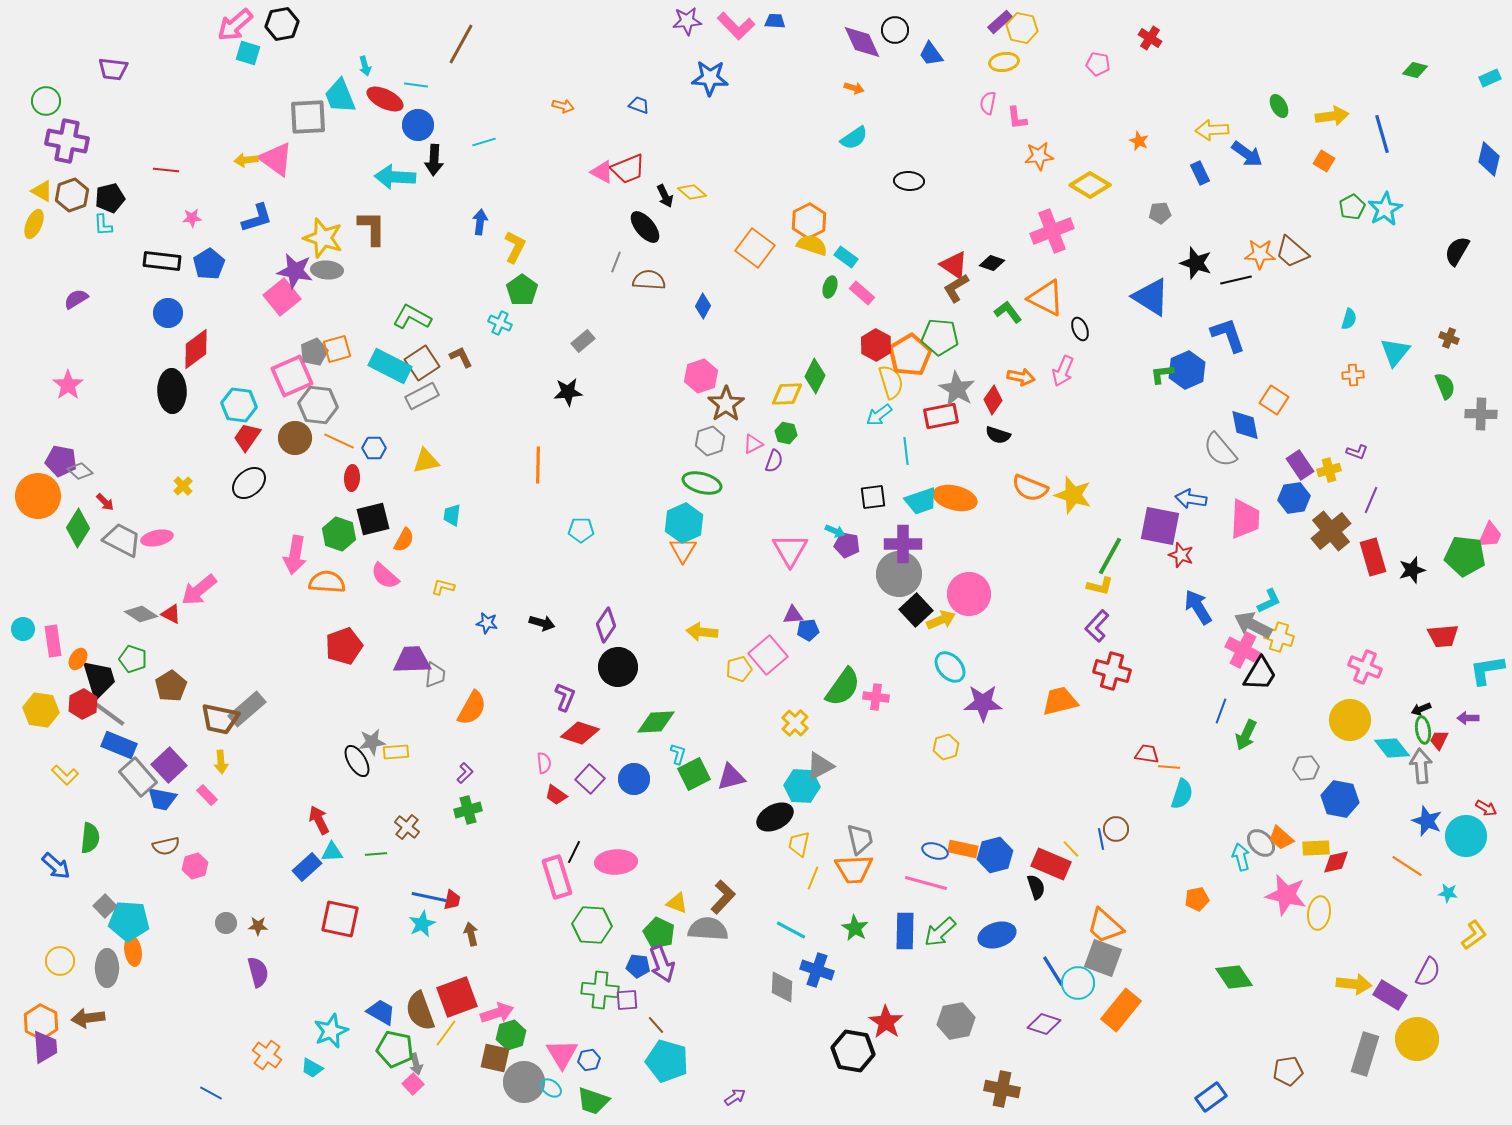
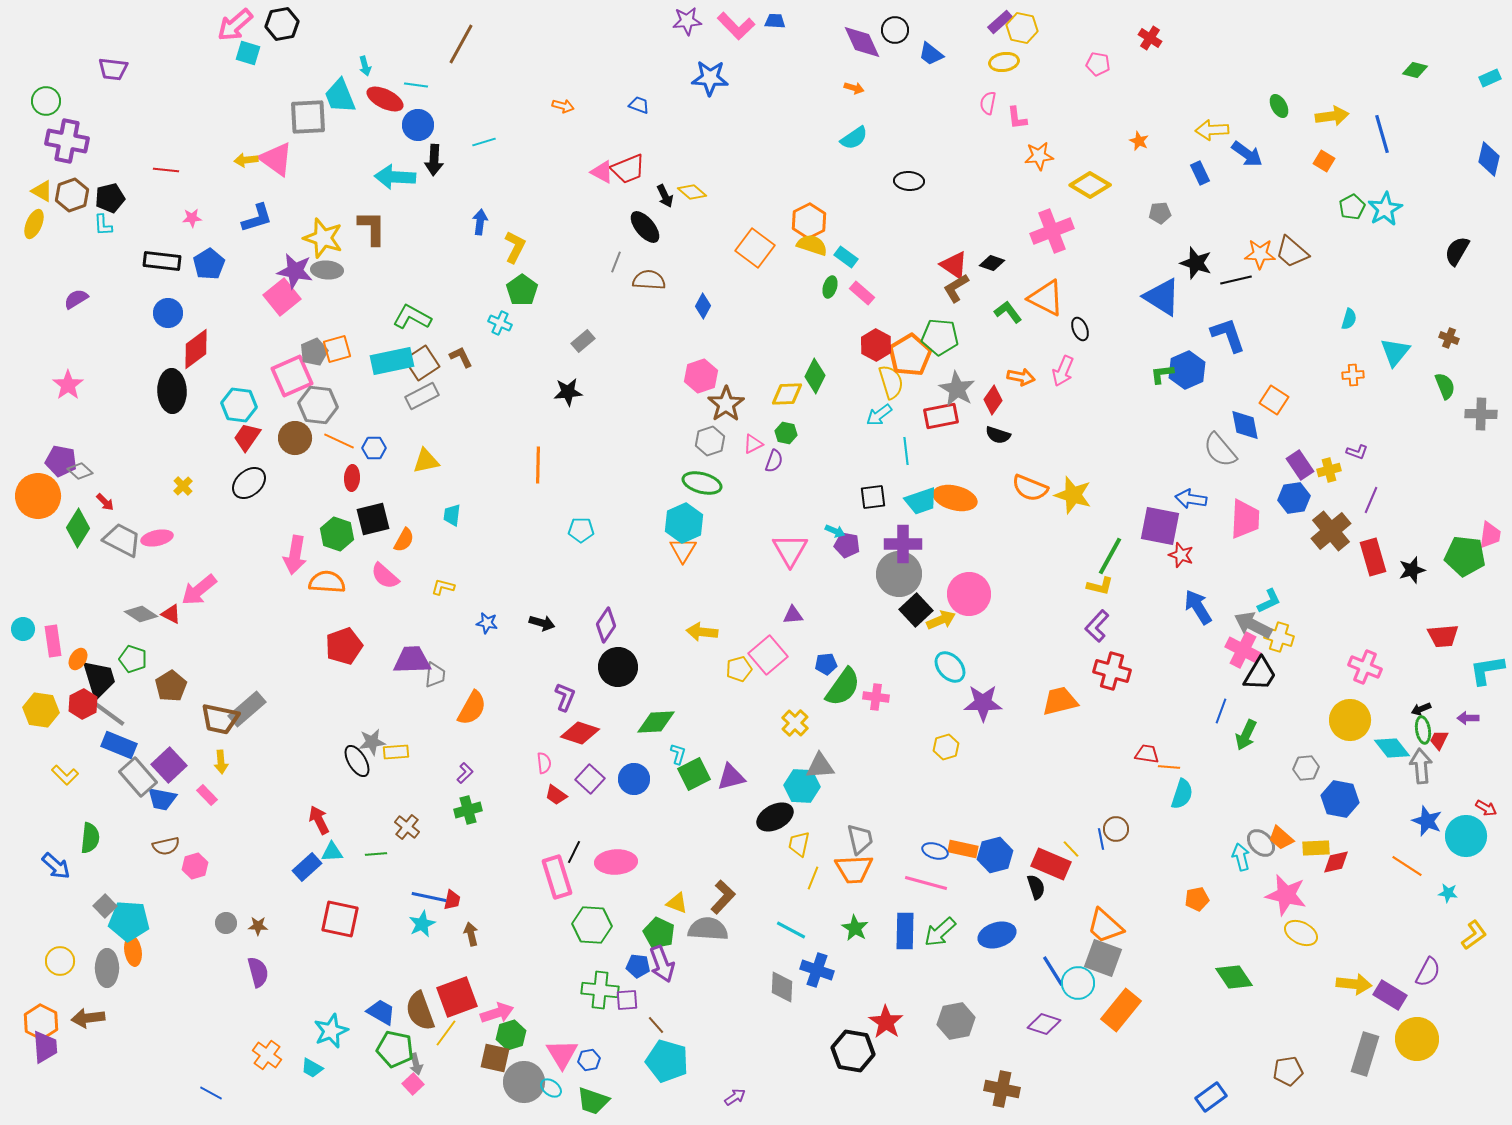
blue trapezoid at (931, 54): rotated 16 degrees counterclockwise
blue triangle at (1151, 297): moved 11 px right
cyan rectangle at (390, 366): moved 2 px right, 5 px up; rotated 39 degrees counterclockwise
green hexagon at (339, 534): moved 2 px left
pink trapezoid at (1490, 535): rotated 16 degrees counterclockwise
blue pentagon at (808, 630): moved 18 px right, 34 px down
gray triangle at (820, 766): rotated 24 degrees clockwise
yellow ellipse at (1319, 913): moved 18 px left, 20 px down; rotated 72 degrees counterclockwise
